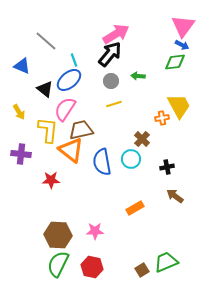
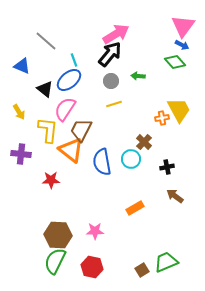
green diamond: rotated 55 degrees clockwise
yellow trapezoid: moved 4 px down
brown trapezoid: rotated 50 degrees counterclockwise
brown cross: moved 2 px right, 3 px down
green semicircle: moved 3 px left, 3 px up
